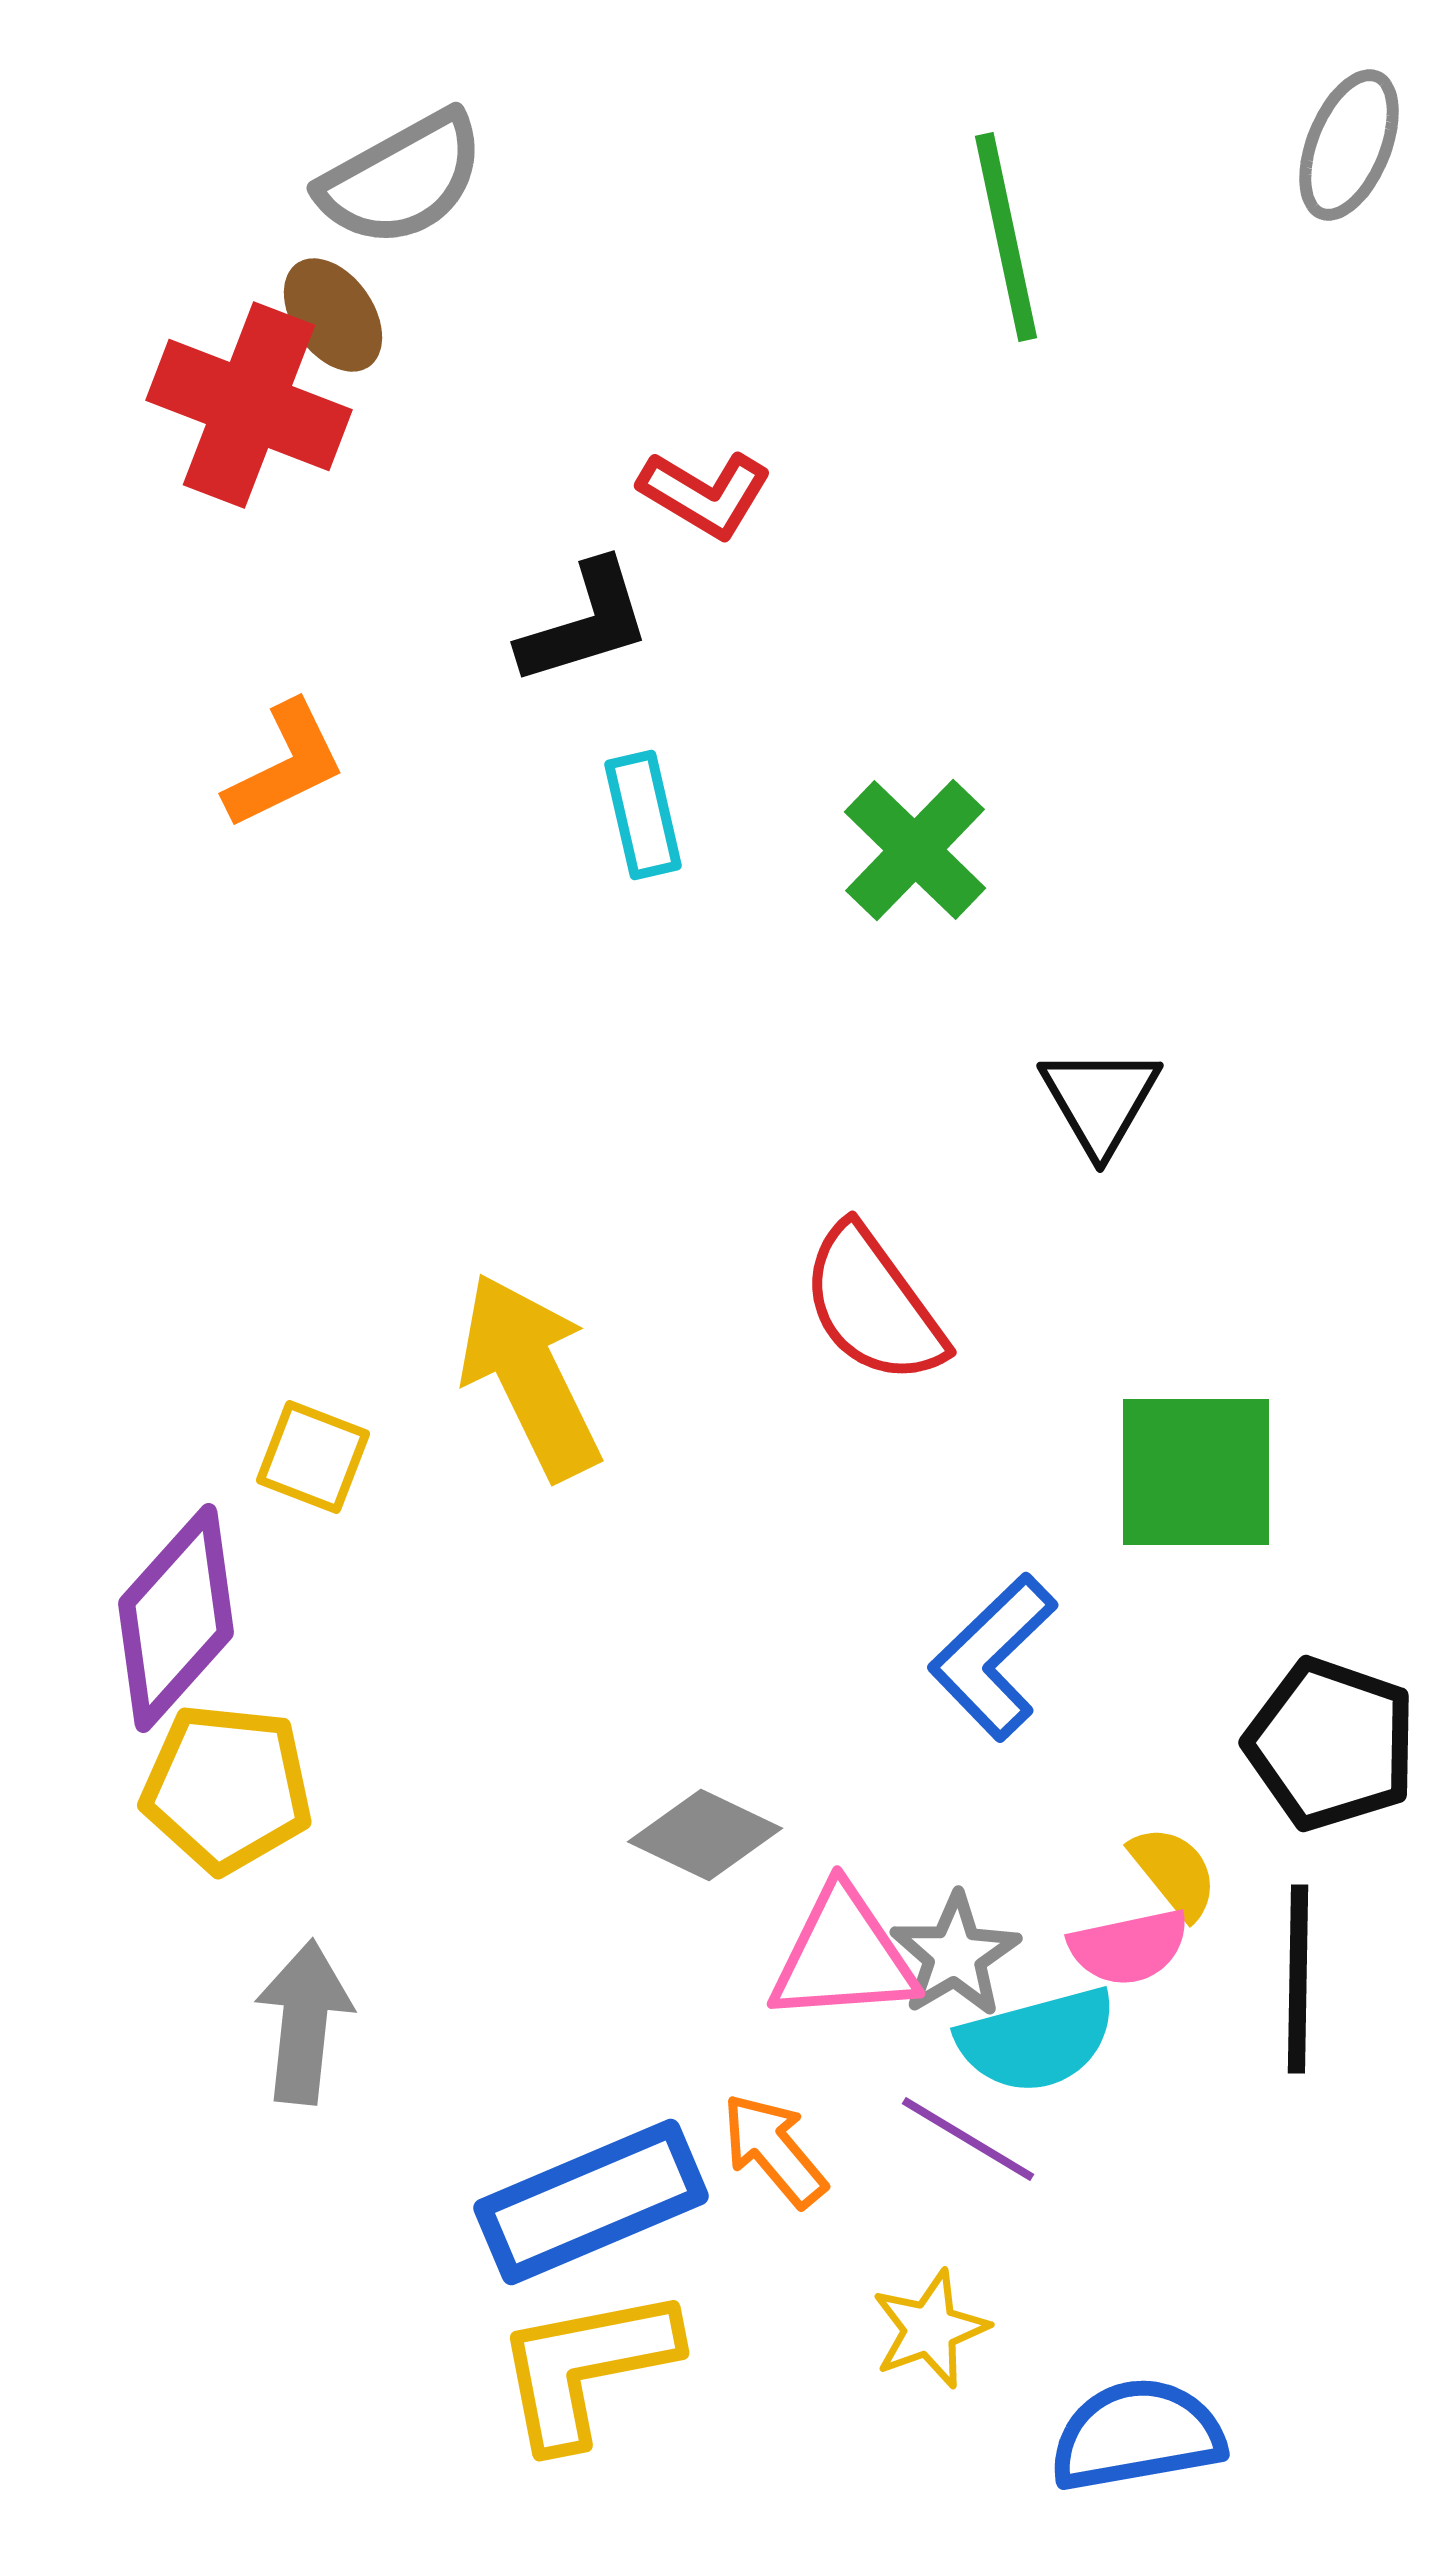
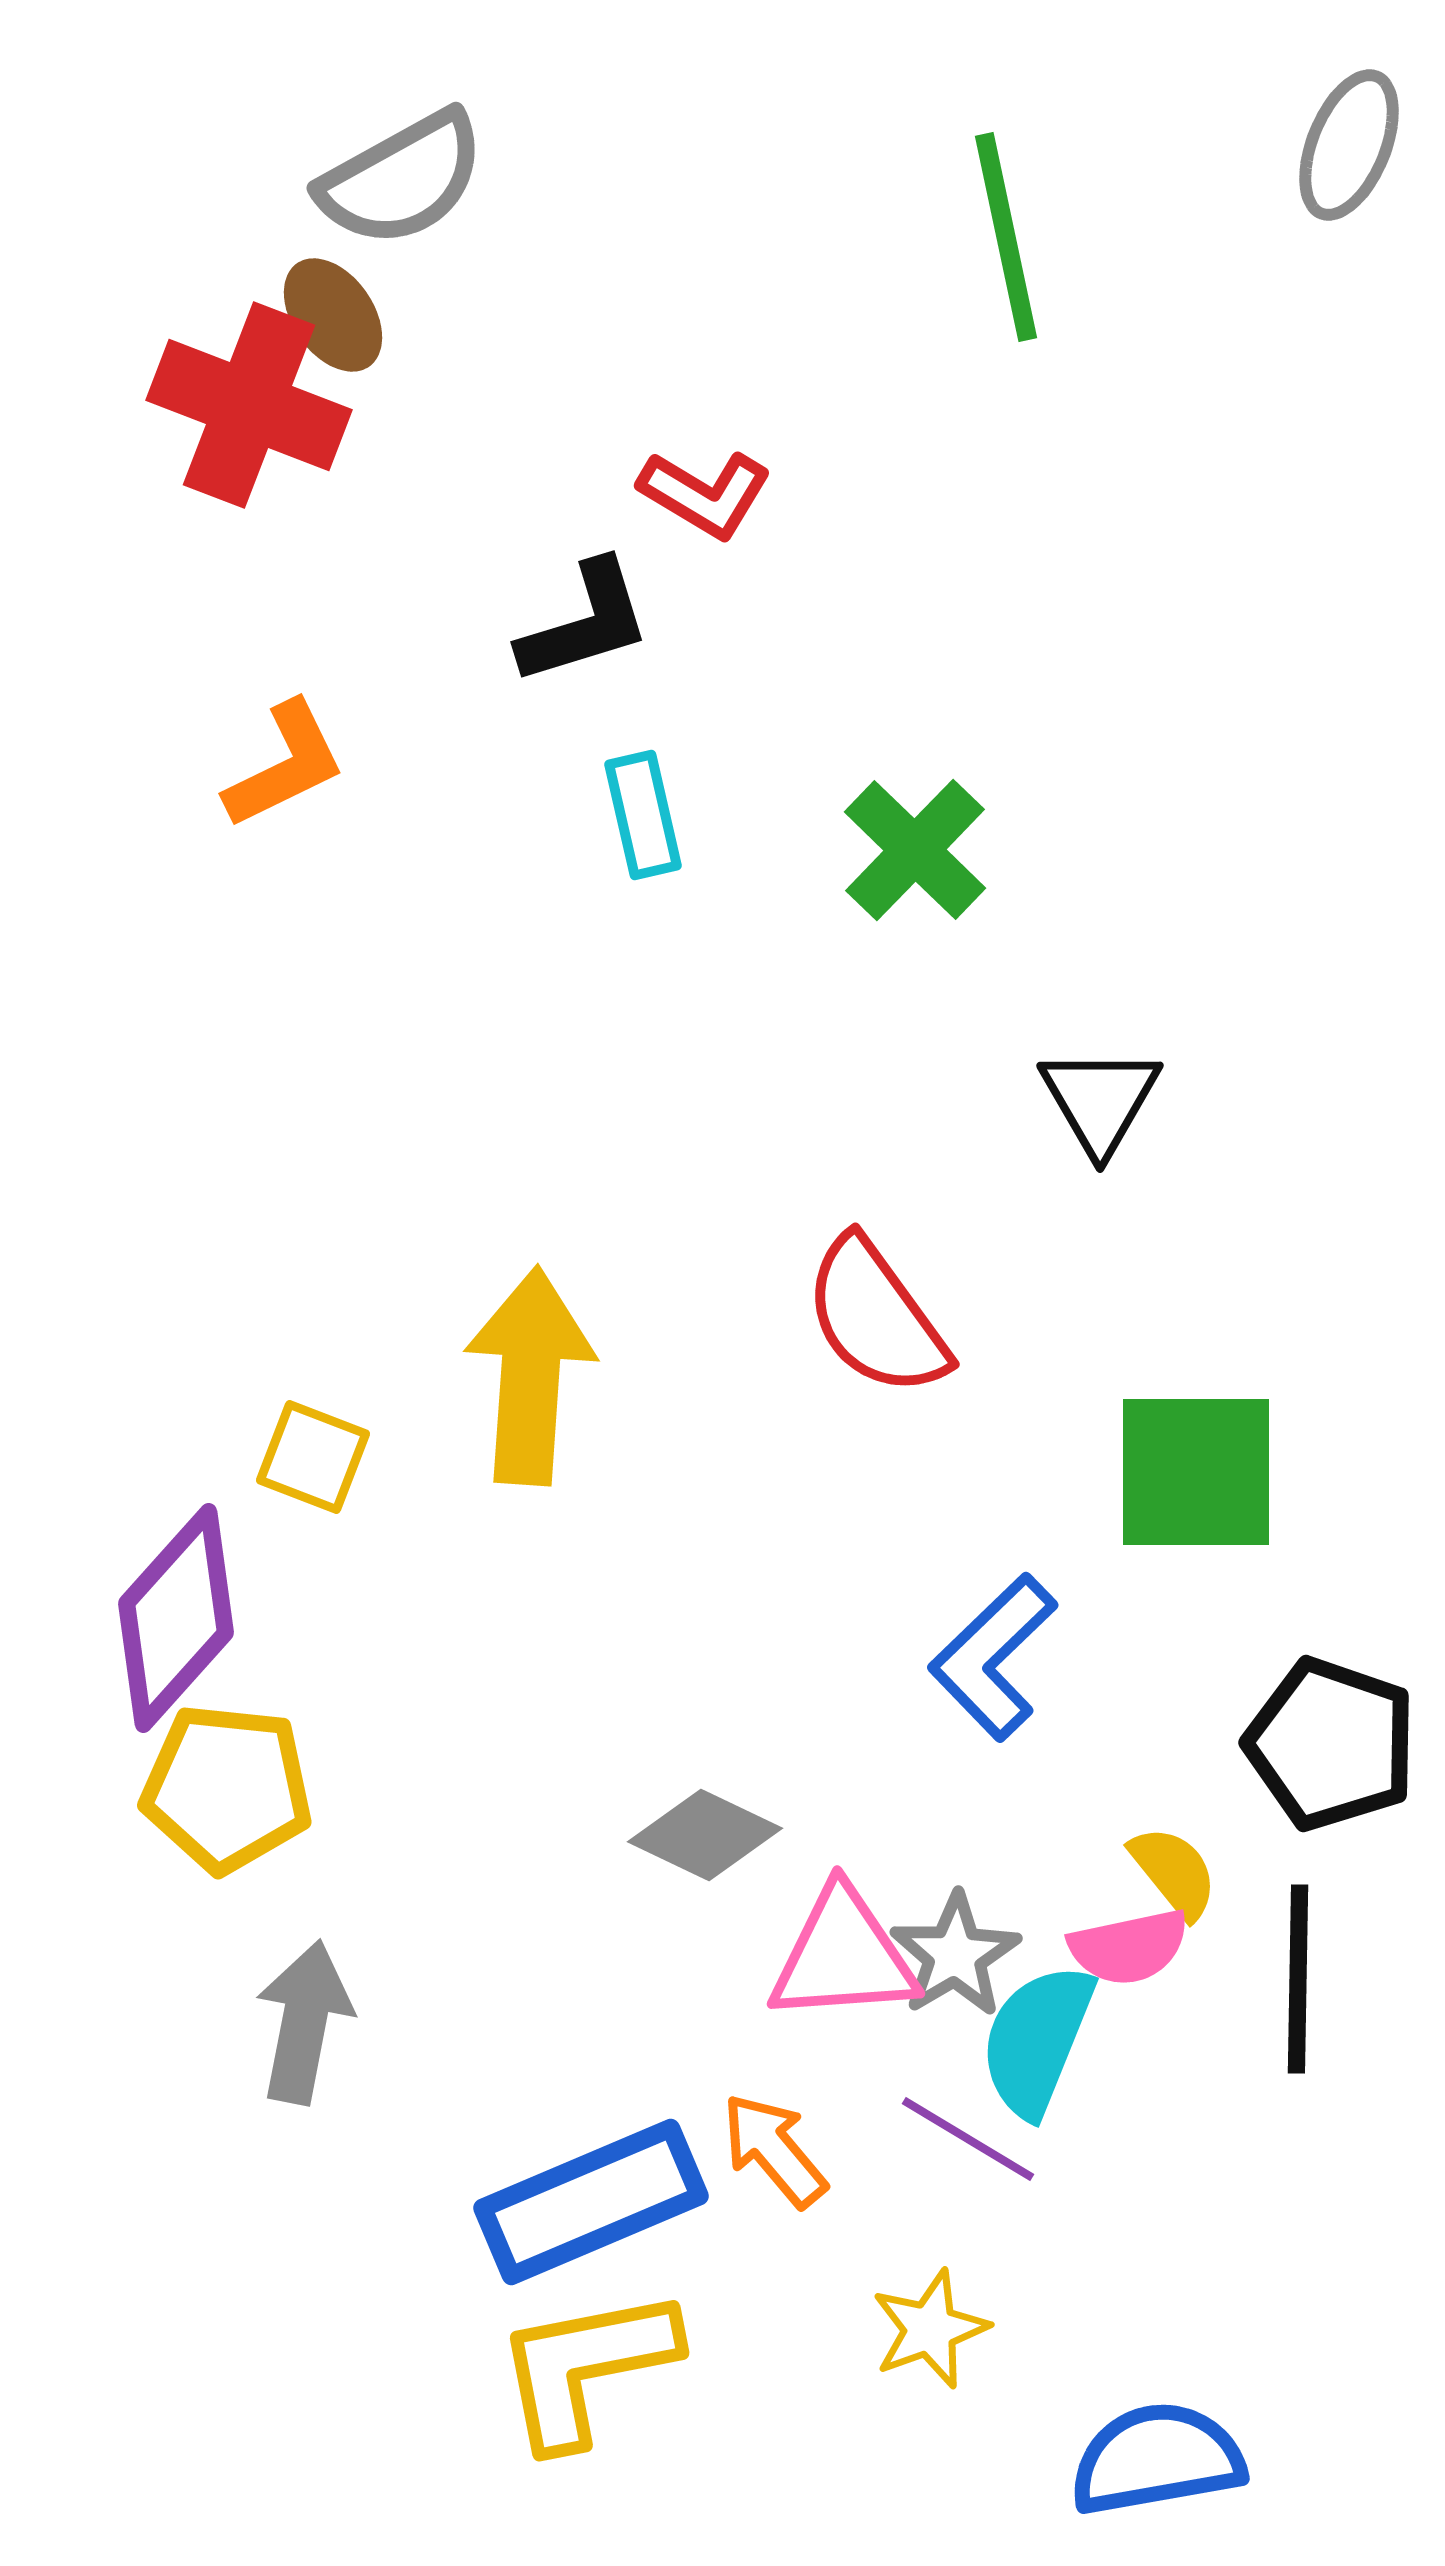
red semicircle: moved 3 px right, 12 px down
yellow arrow: rotated 30 degrees clockwise
gray arrow: rotated 5 degrees clockwise
cyan semicircle: rotated 127 degrees clockwise
blue semicircle: moved 20 px right, 24 px down
